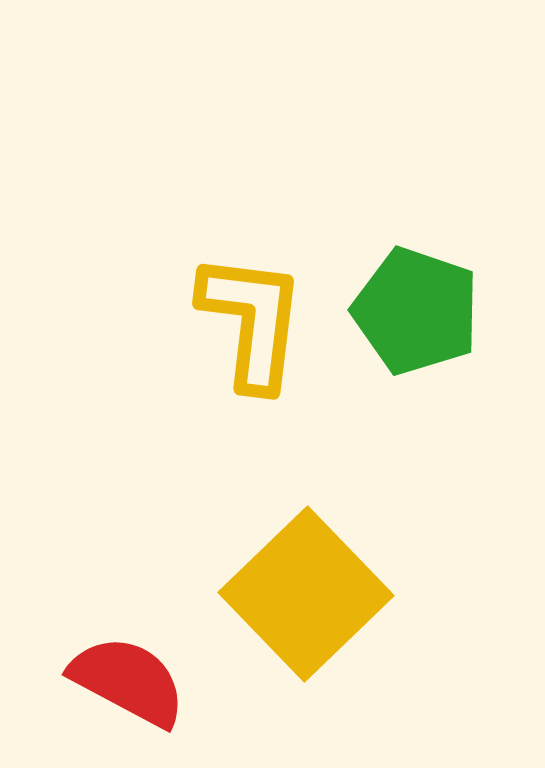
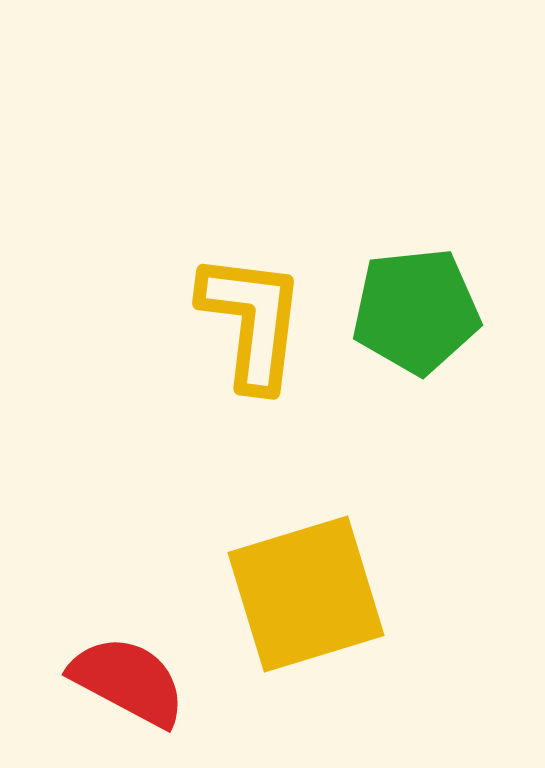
green pentagon: rotated 25 degrees counterclockwise
yellow square: rotated 27 degrees clockwise
